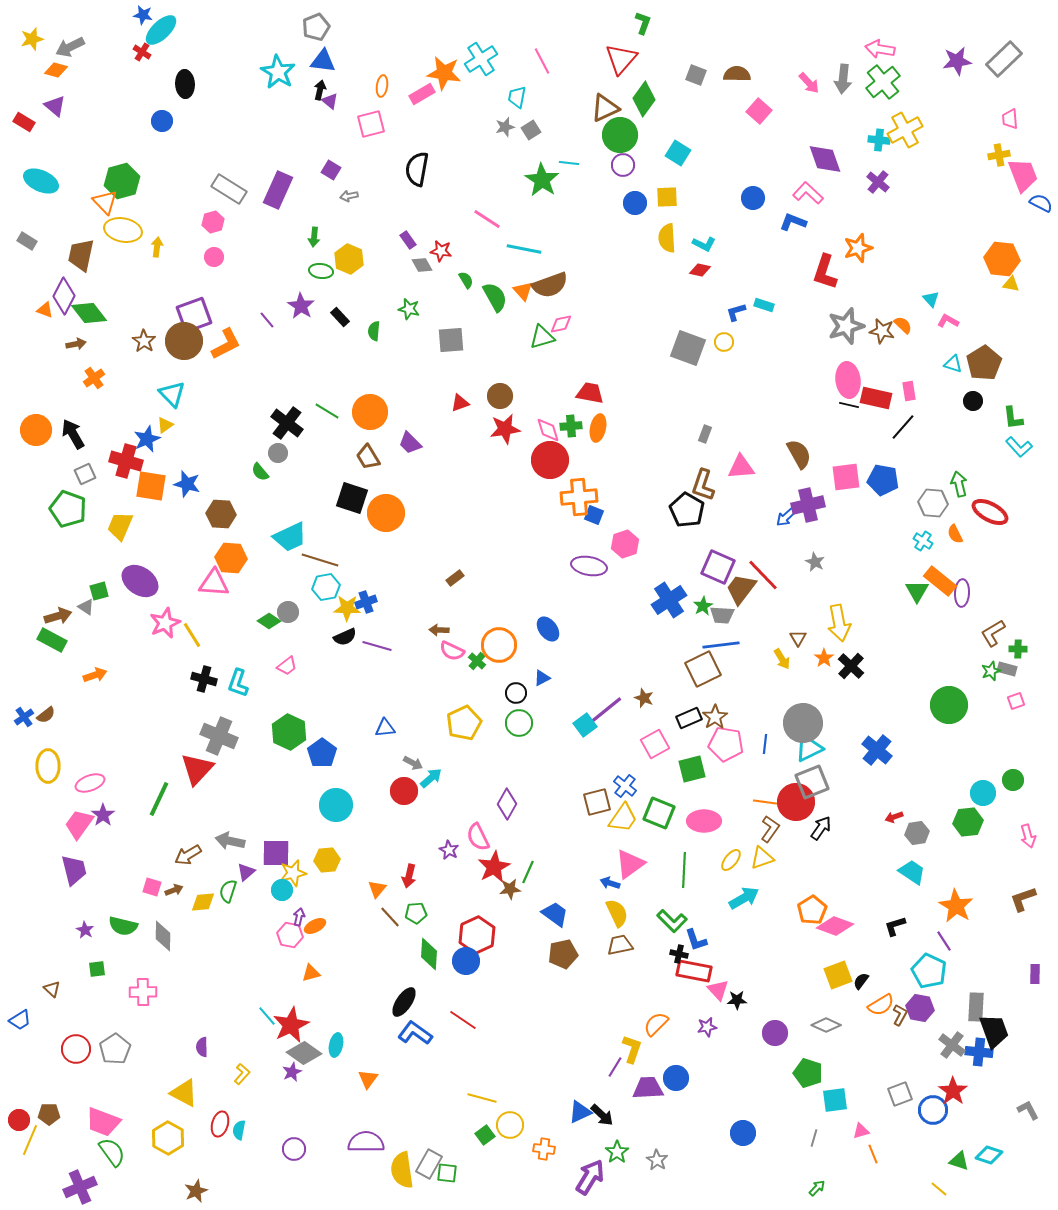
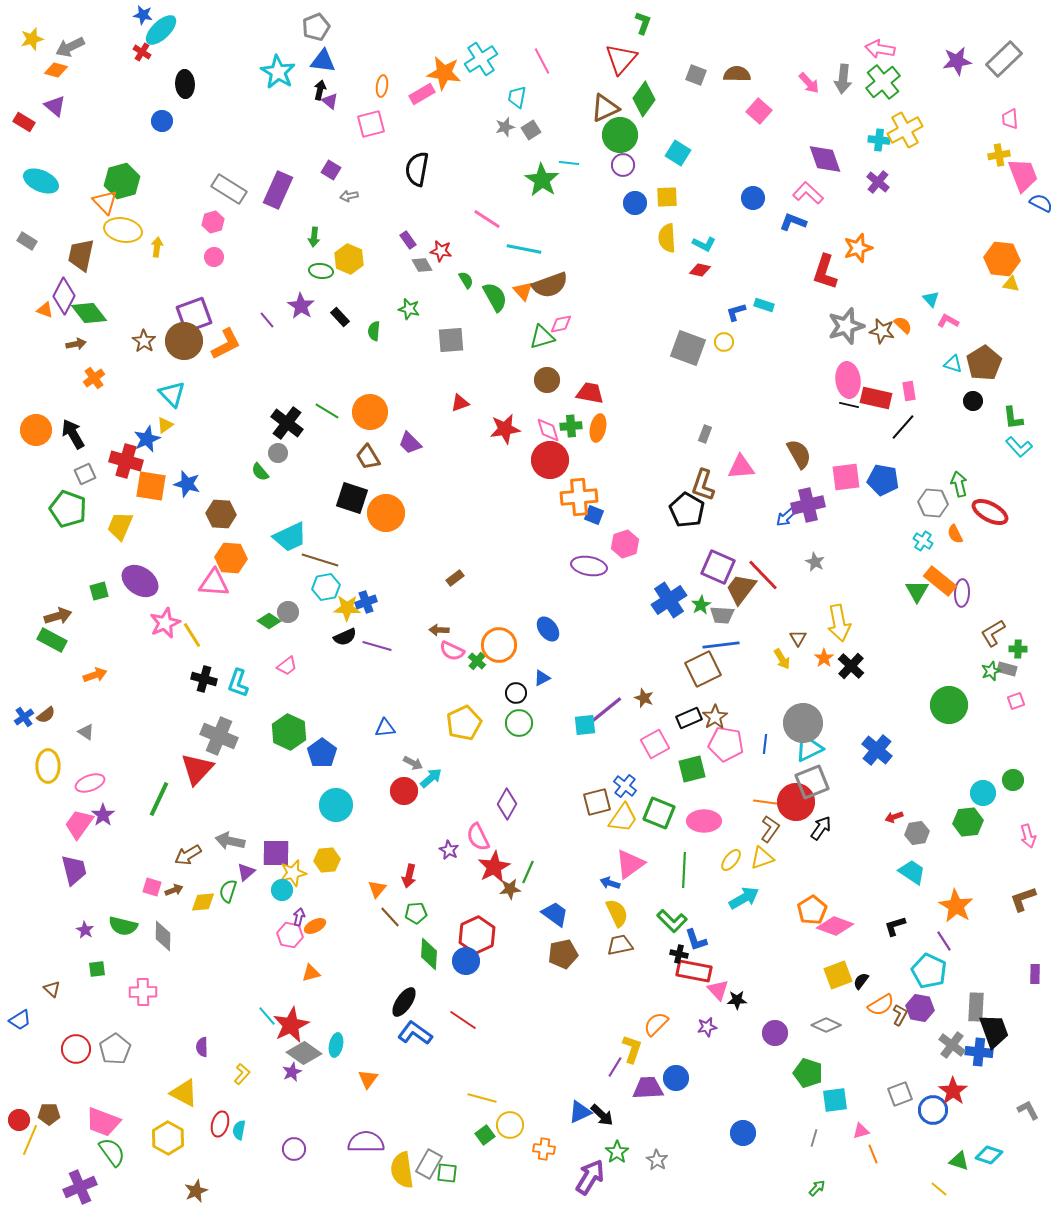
brown circle at (500, 396): moved 47 px right, 16 px up
green star at (703, 606): moved 2 px left, 1 px up
gray triangle at (86, 607): moved 125 px down
cyan square at (585, 725): rotated 30 degrees clockwise
